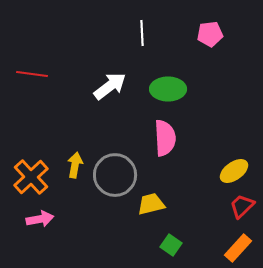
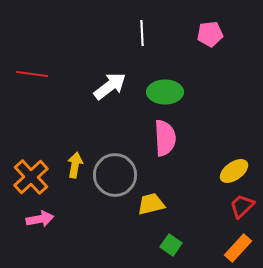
green ellipse: moved 3 px left, 3 px down
